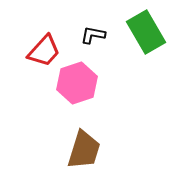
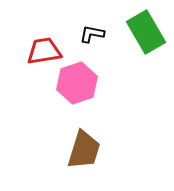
black L-shape: moved 1 px left, 1 px up
red trapezoid: rotated 141 degrees counterclockwise
